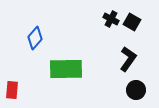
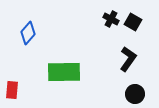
black square: moved 1 px right
blue diamond: moved 7 px left, 5 px up
green rectangle: moved 2 px left, 3 px down
black circle: moved 1 px left, 4 px down
